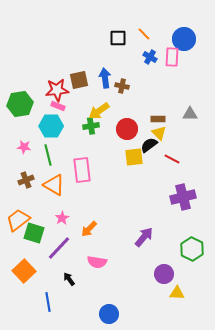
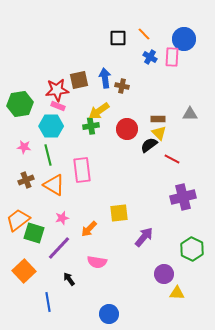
yellow square at (134, 157): moved 15 px left, 56 px down
pink star at (62, 218): rotated 16 degrees clockwise
